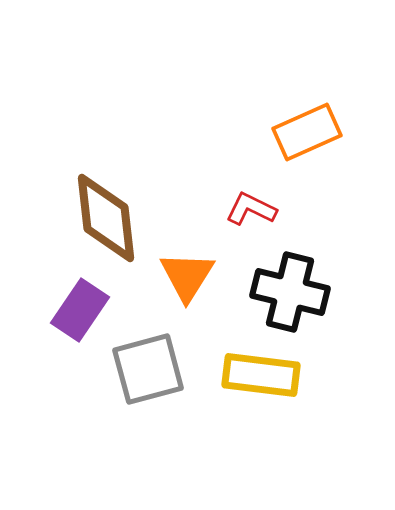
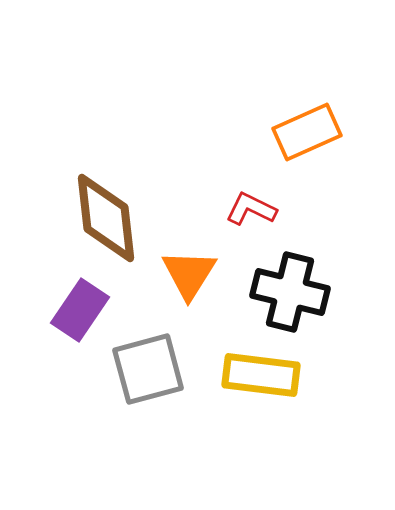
orange triangle: moved 2 px right, 2 px up
